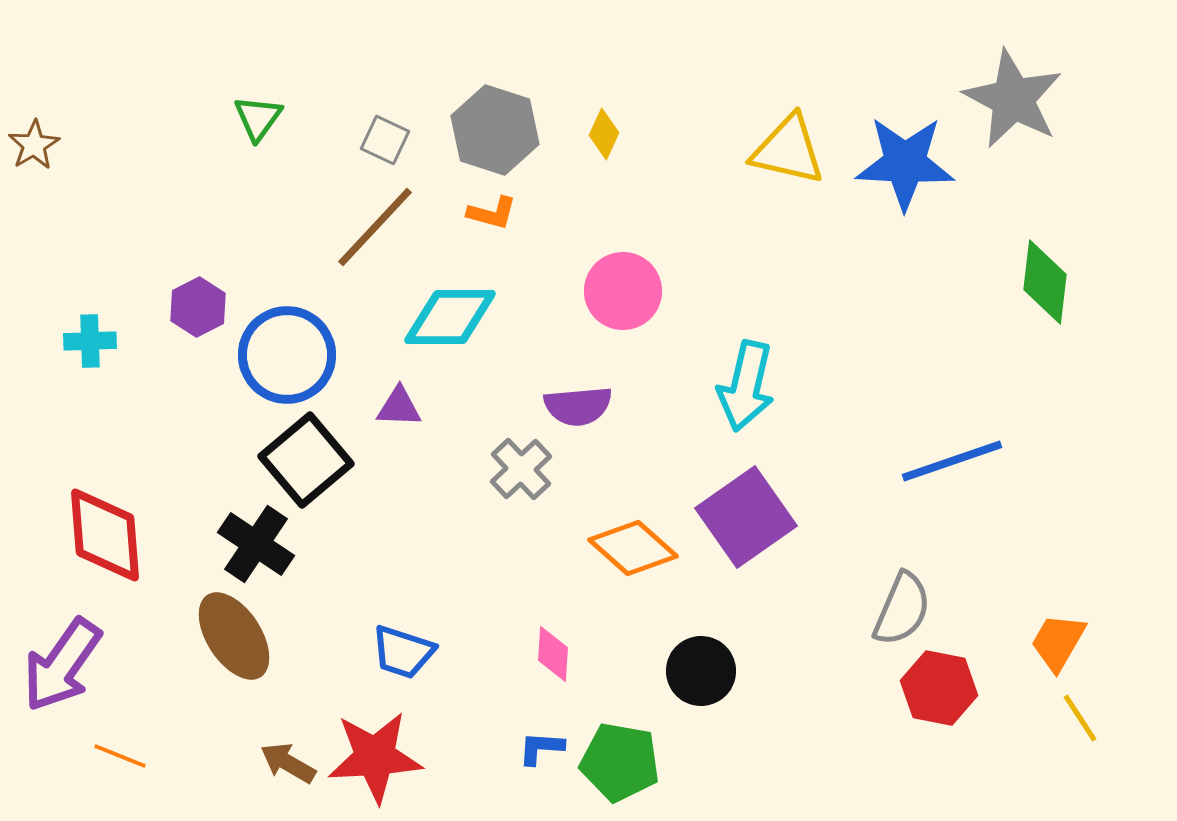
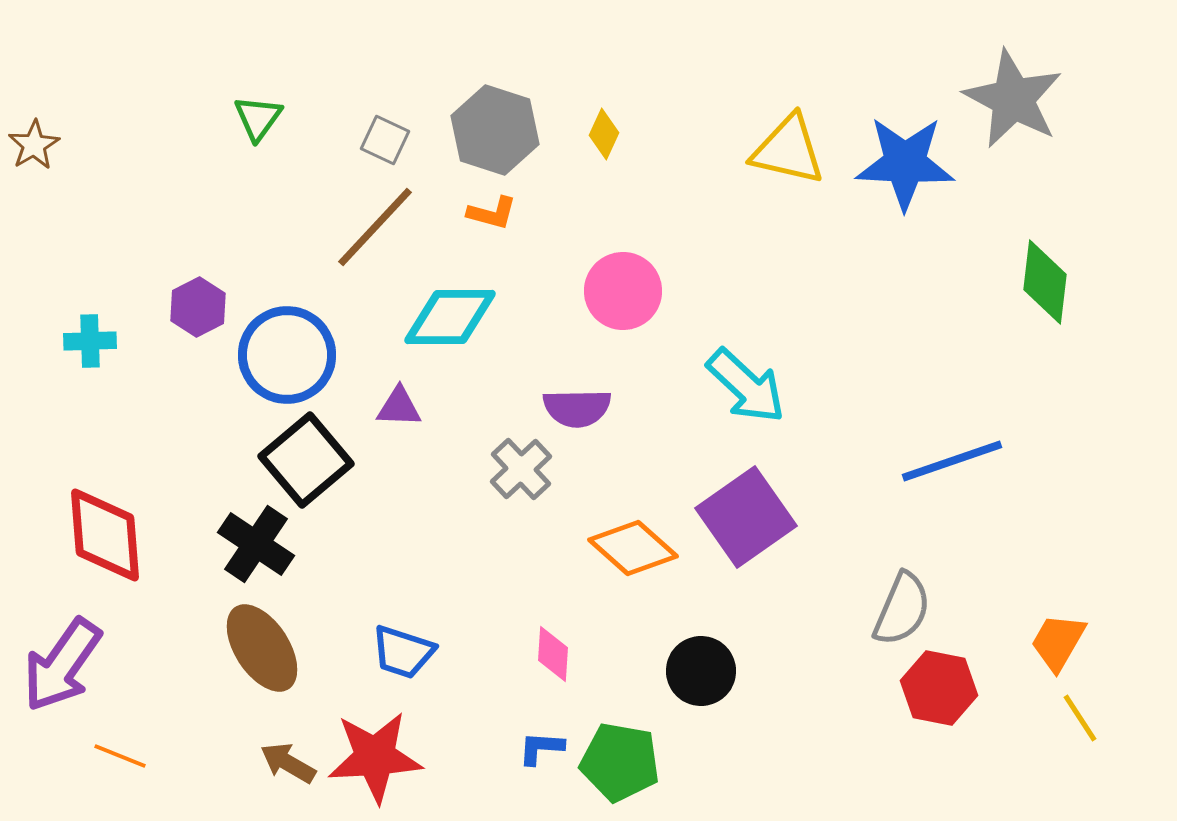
cyan arrow: rotated 60 degrees counterclockwise
purple semicircle: moved 1 px left, 2 px down; rotated 4 degrees clockwise
brown ellipse: moved 28 px right, 12 px down
